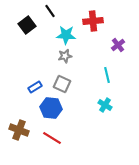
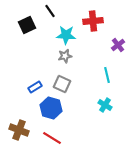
black square: rotated 12 degrees clockwise
blue hexagon: rotated 10 degrees clockwise
